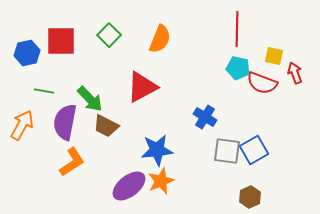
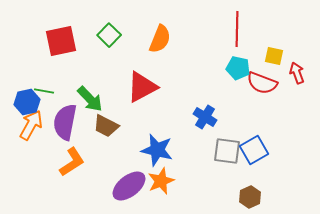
red square: rotated 12 degrees counterclockwise
blue hexagon: moved 49 px down
red arrow: moved 2 px right
orange arrow: moved 9 px right
blue star: rotated 20 degrees clockwise
